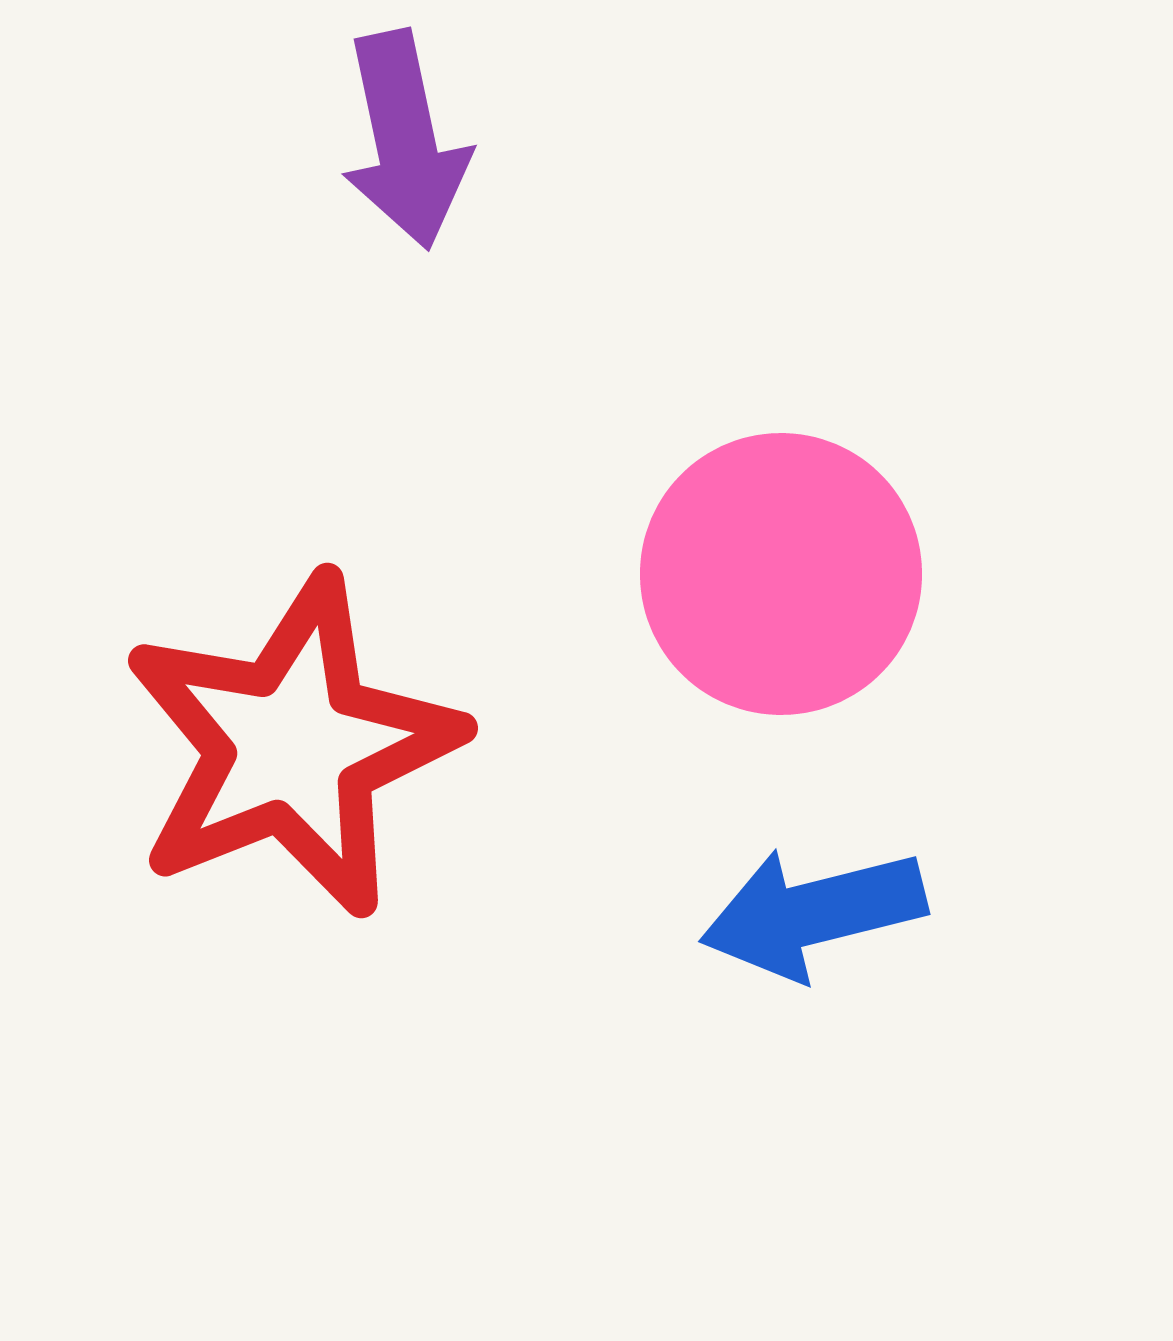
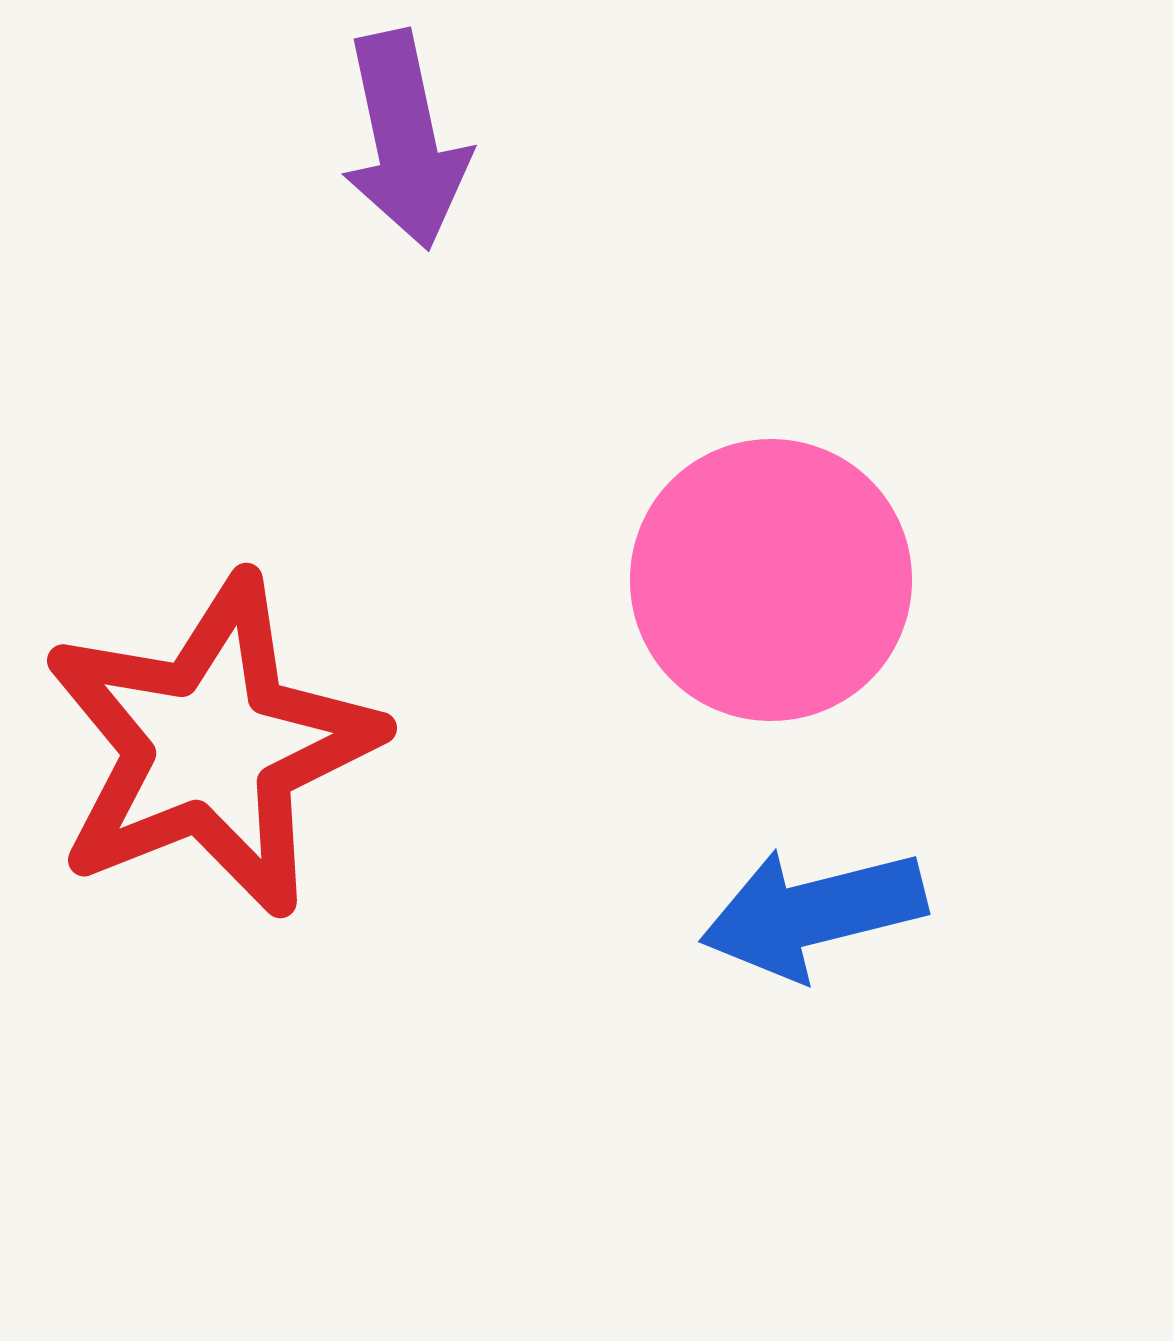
pink circle: moved 10 px left, 6 px down
red star: moved 81 px left
